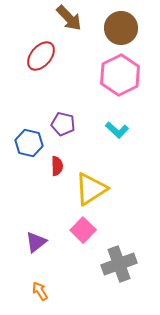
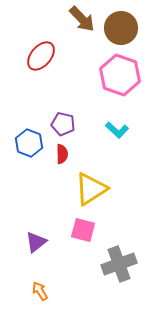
brown arrow: moved 13 px right, 1 px down
pink hexagon: rotated 15 degrees counterclockwise
blue hexagon: rotated 8 degrees clockwise
red semicircle: moved 5 px right, 12 px up
pink square: rotated 30 degrees counterclockwise
